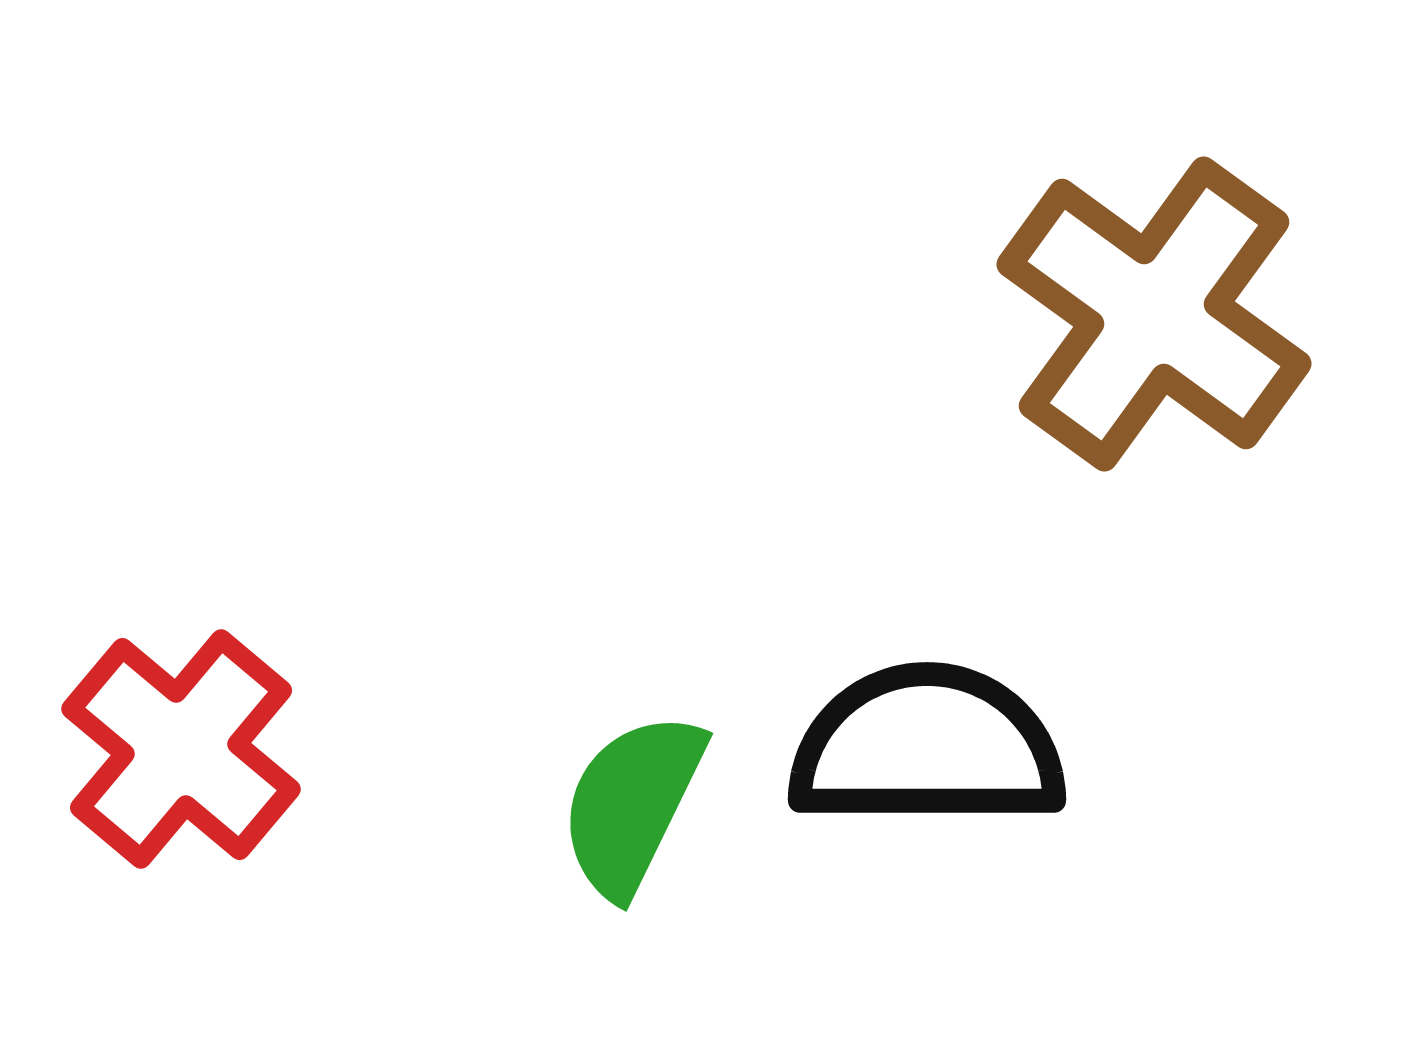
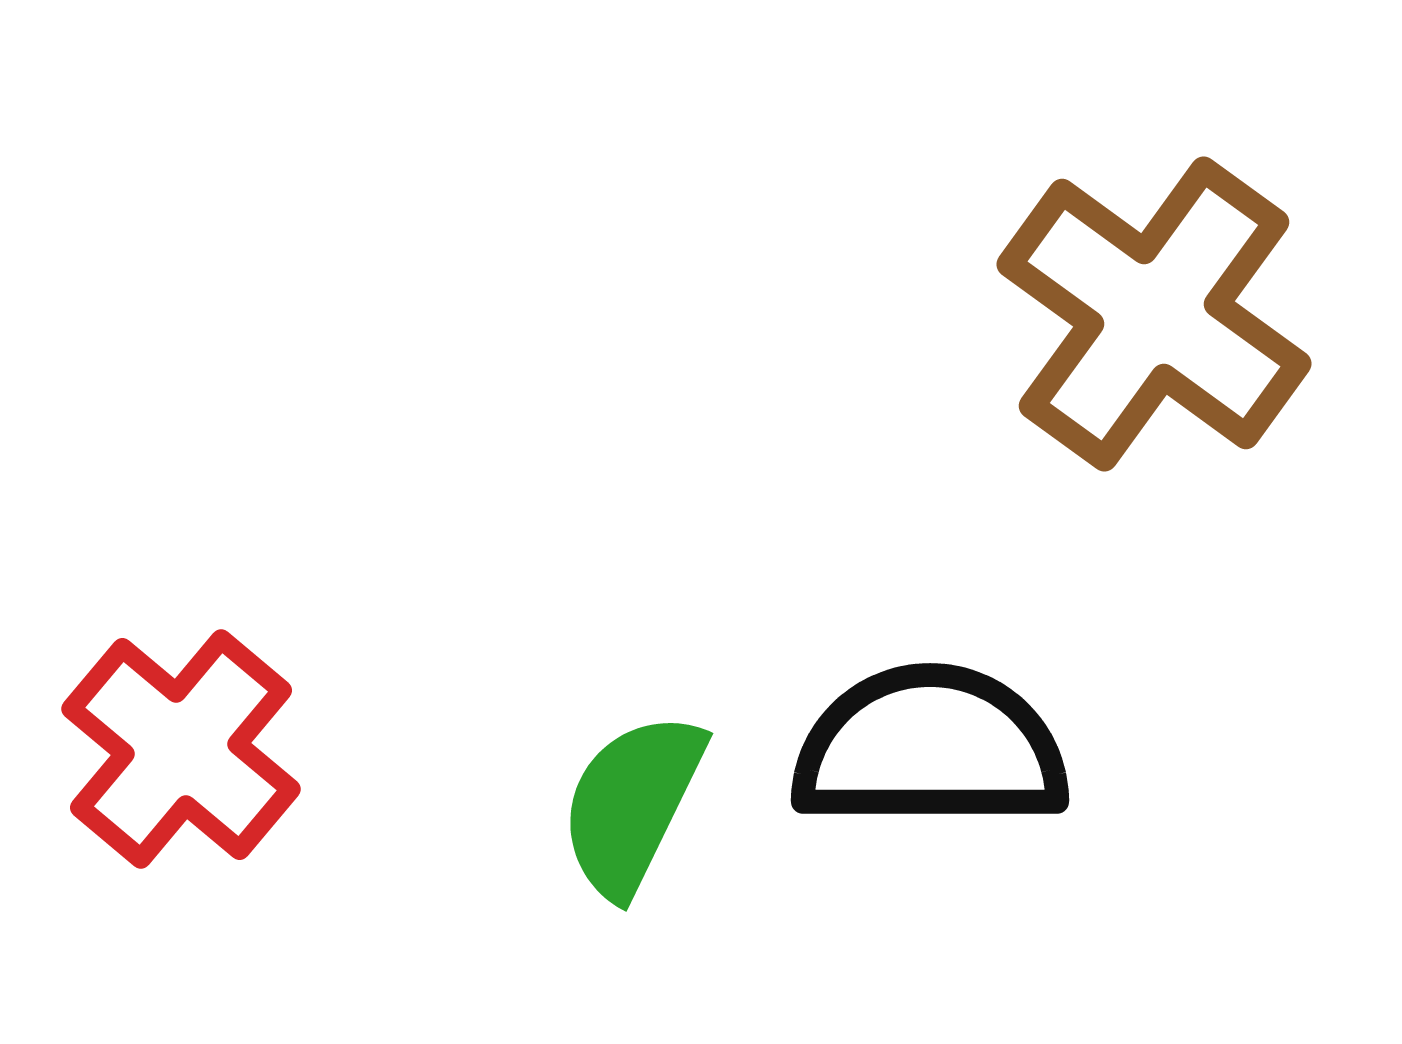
black semicircle: moved 3 px right, 1 px down
